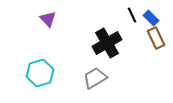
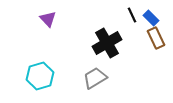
cyan hexagon: moved 3 px down
